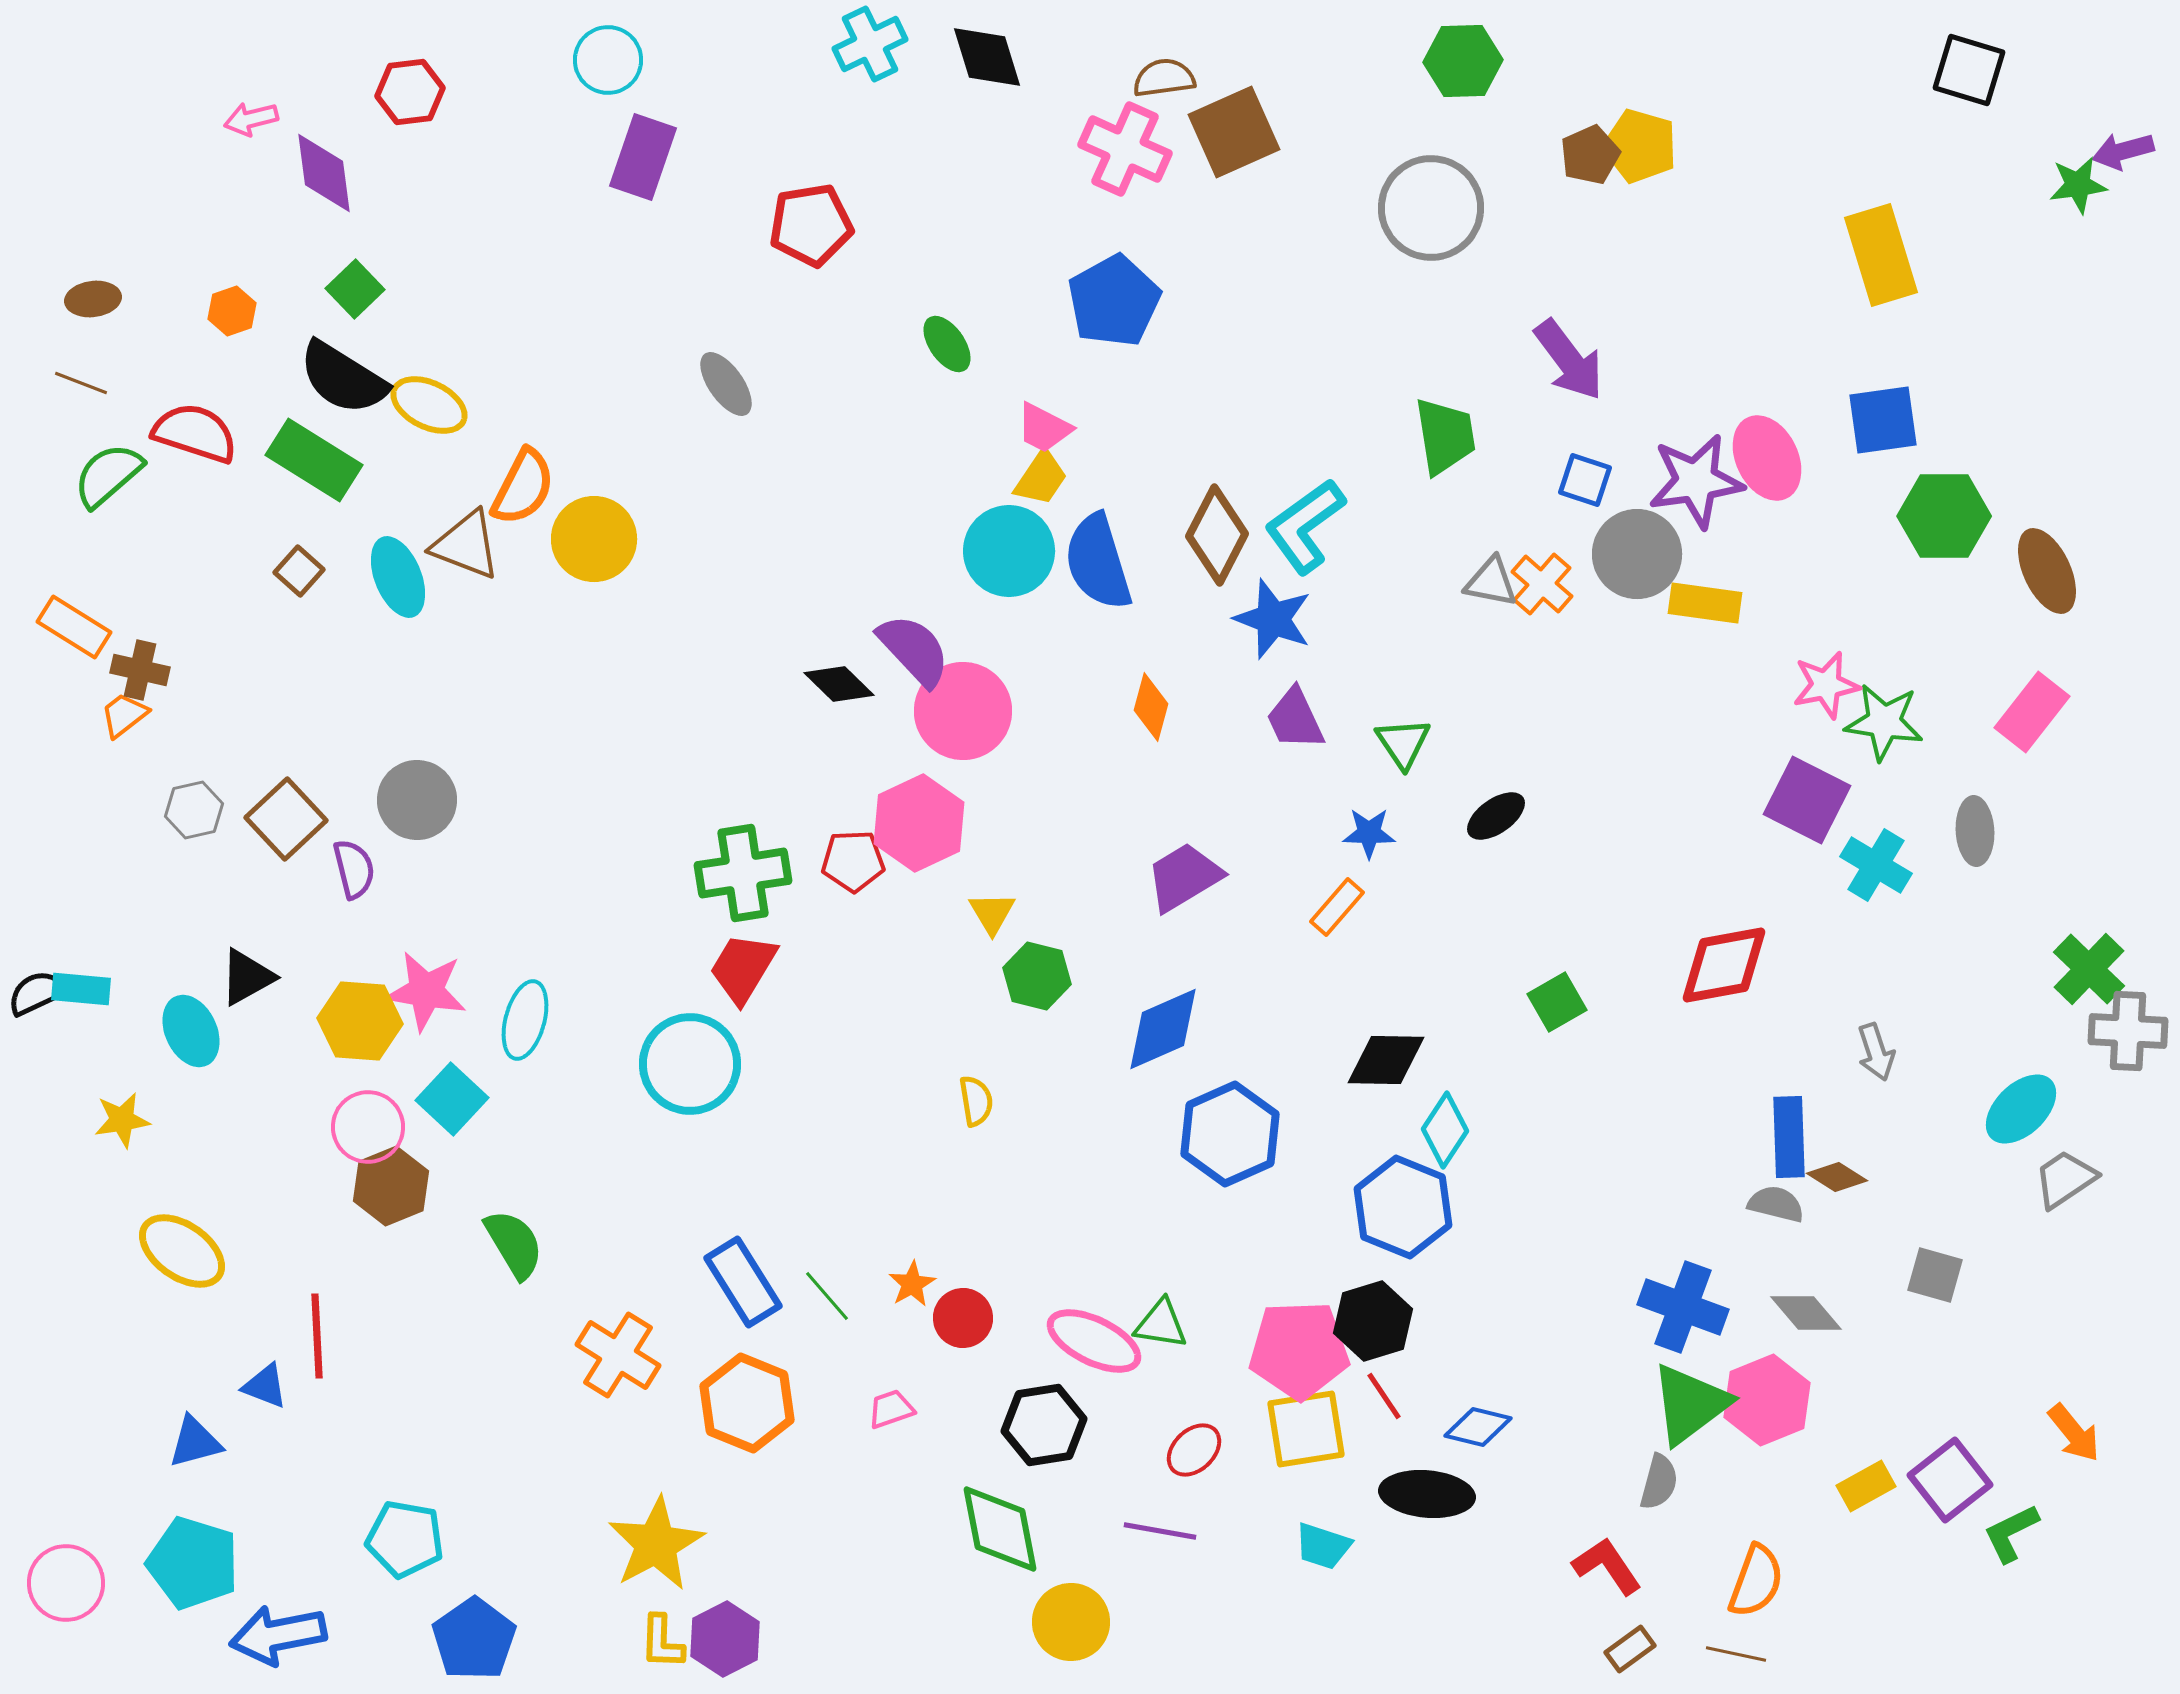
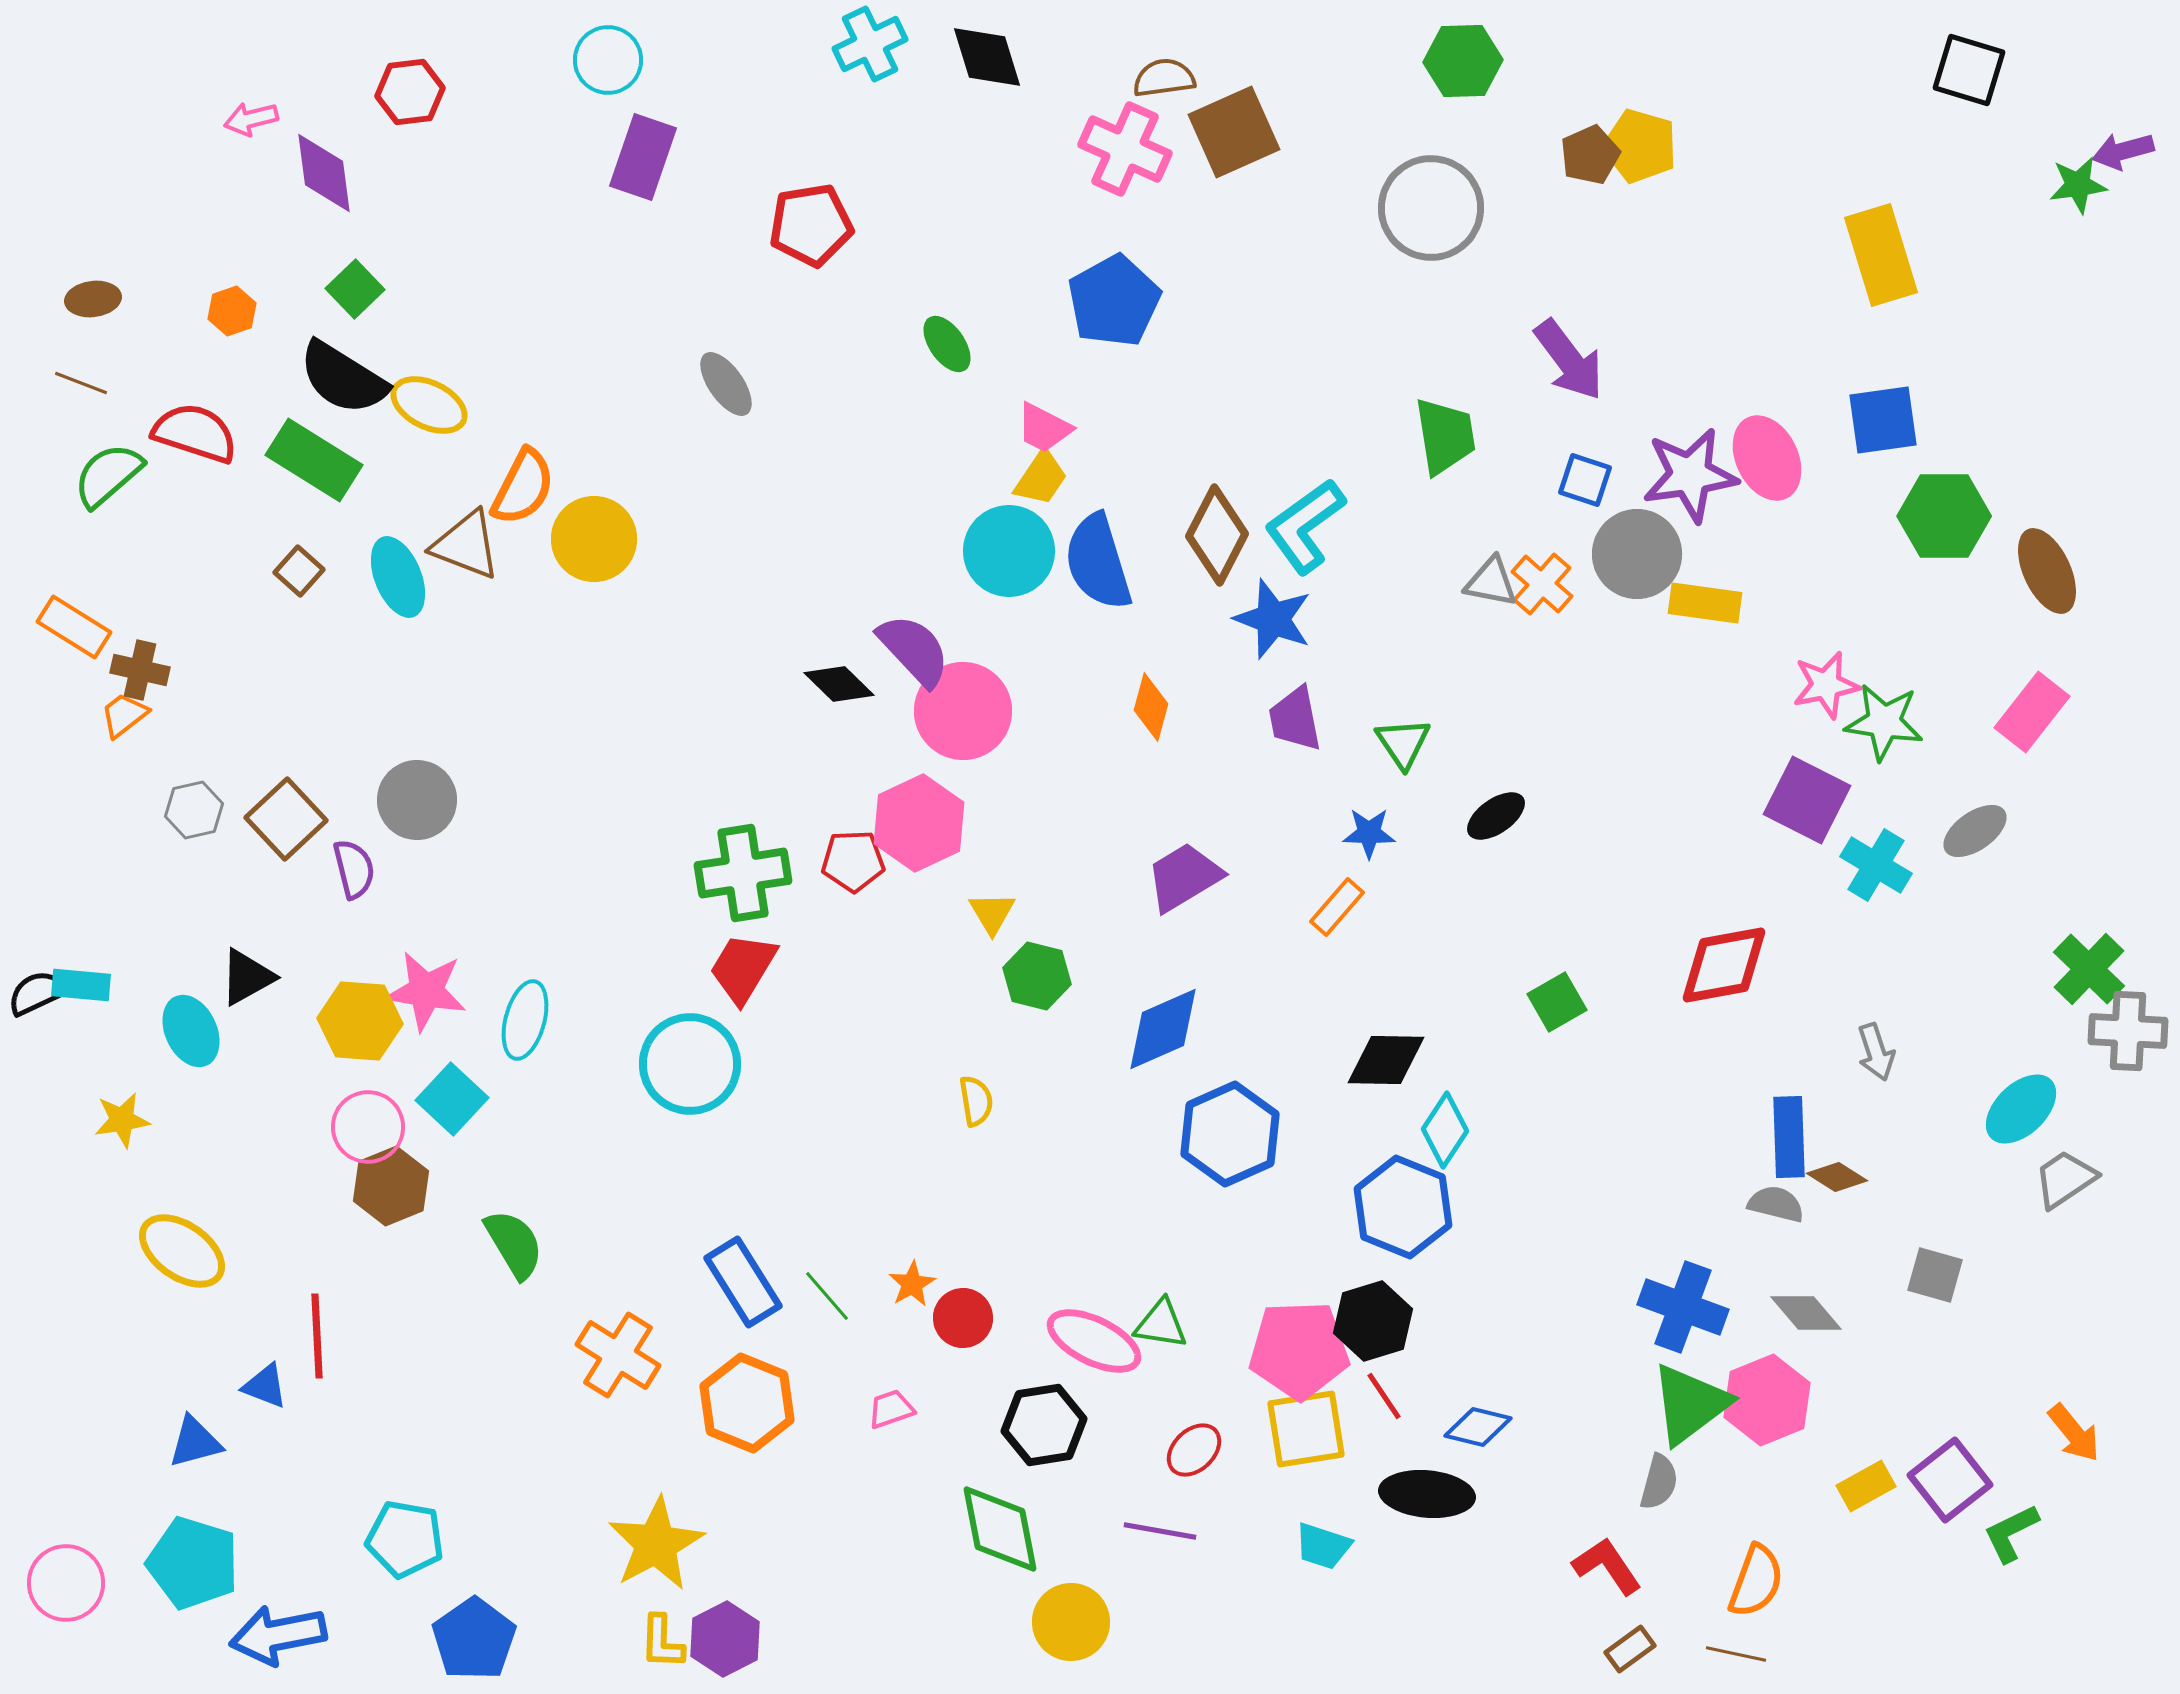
purple star at (1696, 481): moved 6 px left, 6 px up
purple trapezoid at (1295, 719): rotated 14 degrees clockwise
gray ellipse at (1975, 831): rotated 58 degrees clockwise
cyan rectangle at (81, 989): moved 4 px up
